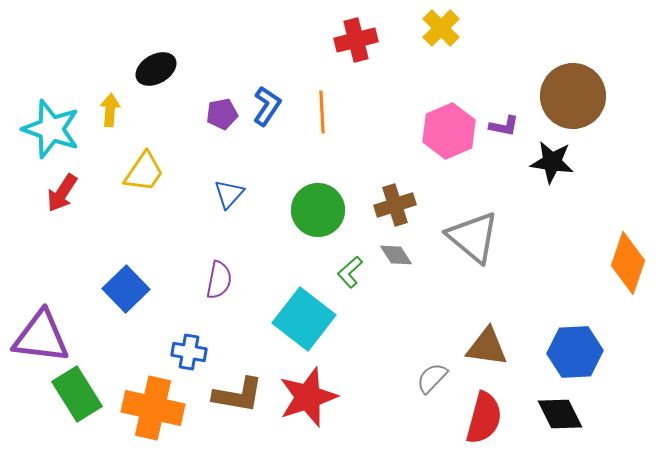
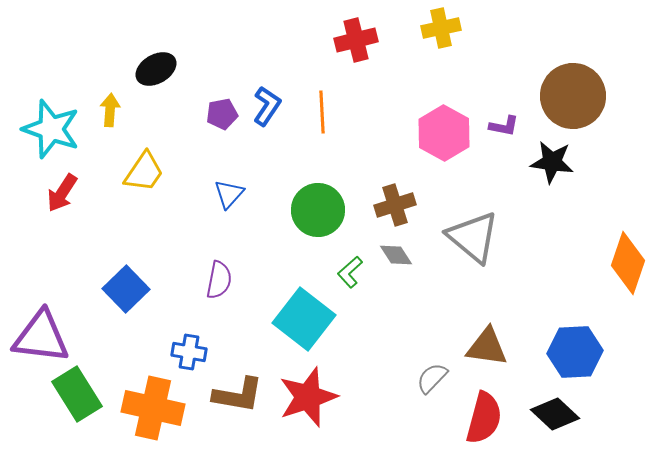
yellow cross: rotated 33 degrees clockwise
pink hexagon: moved 5 px left, 2 px down; rotated 8 degrees counterclockwise
black diamond: moved 5 px left; rotated 21 degrees counterclockwise
